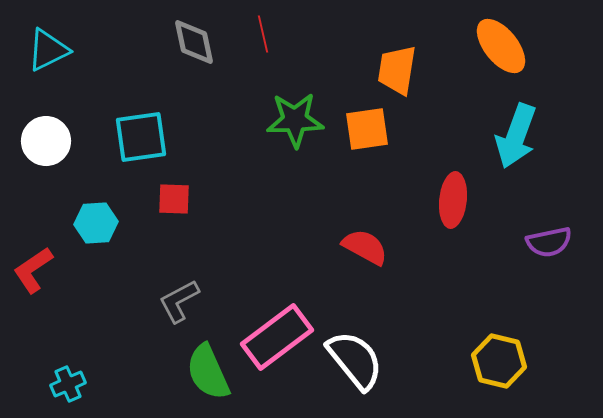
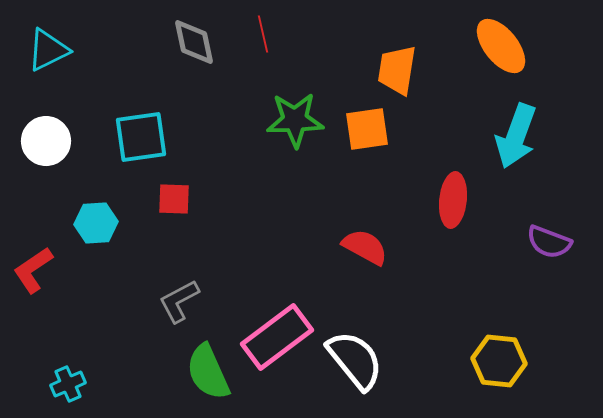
purple semicircle: rotated 33 degrees clockwise
yellow hexagon: rotated 8 degrees counterclockwise
